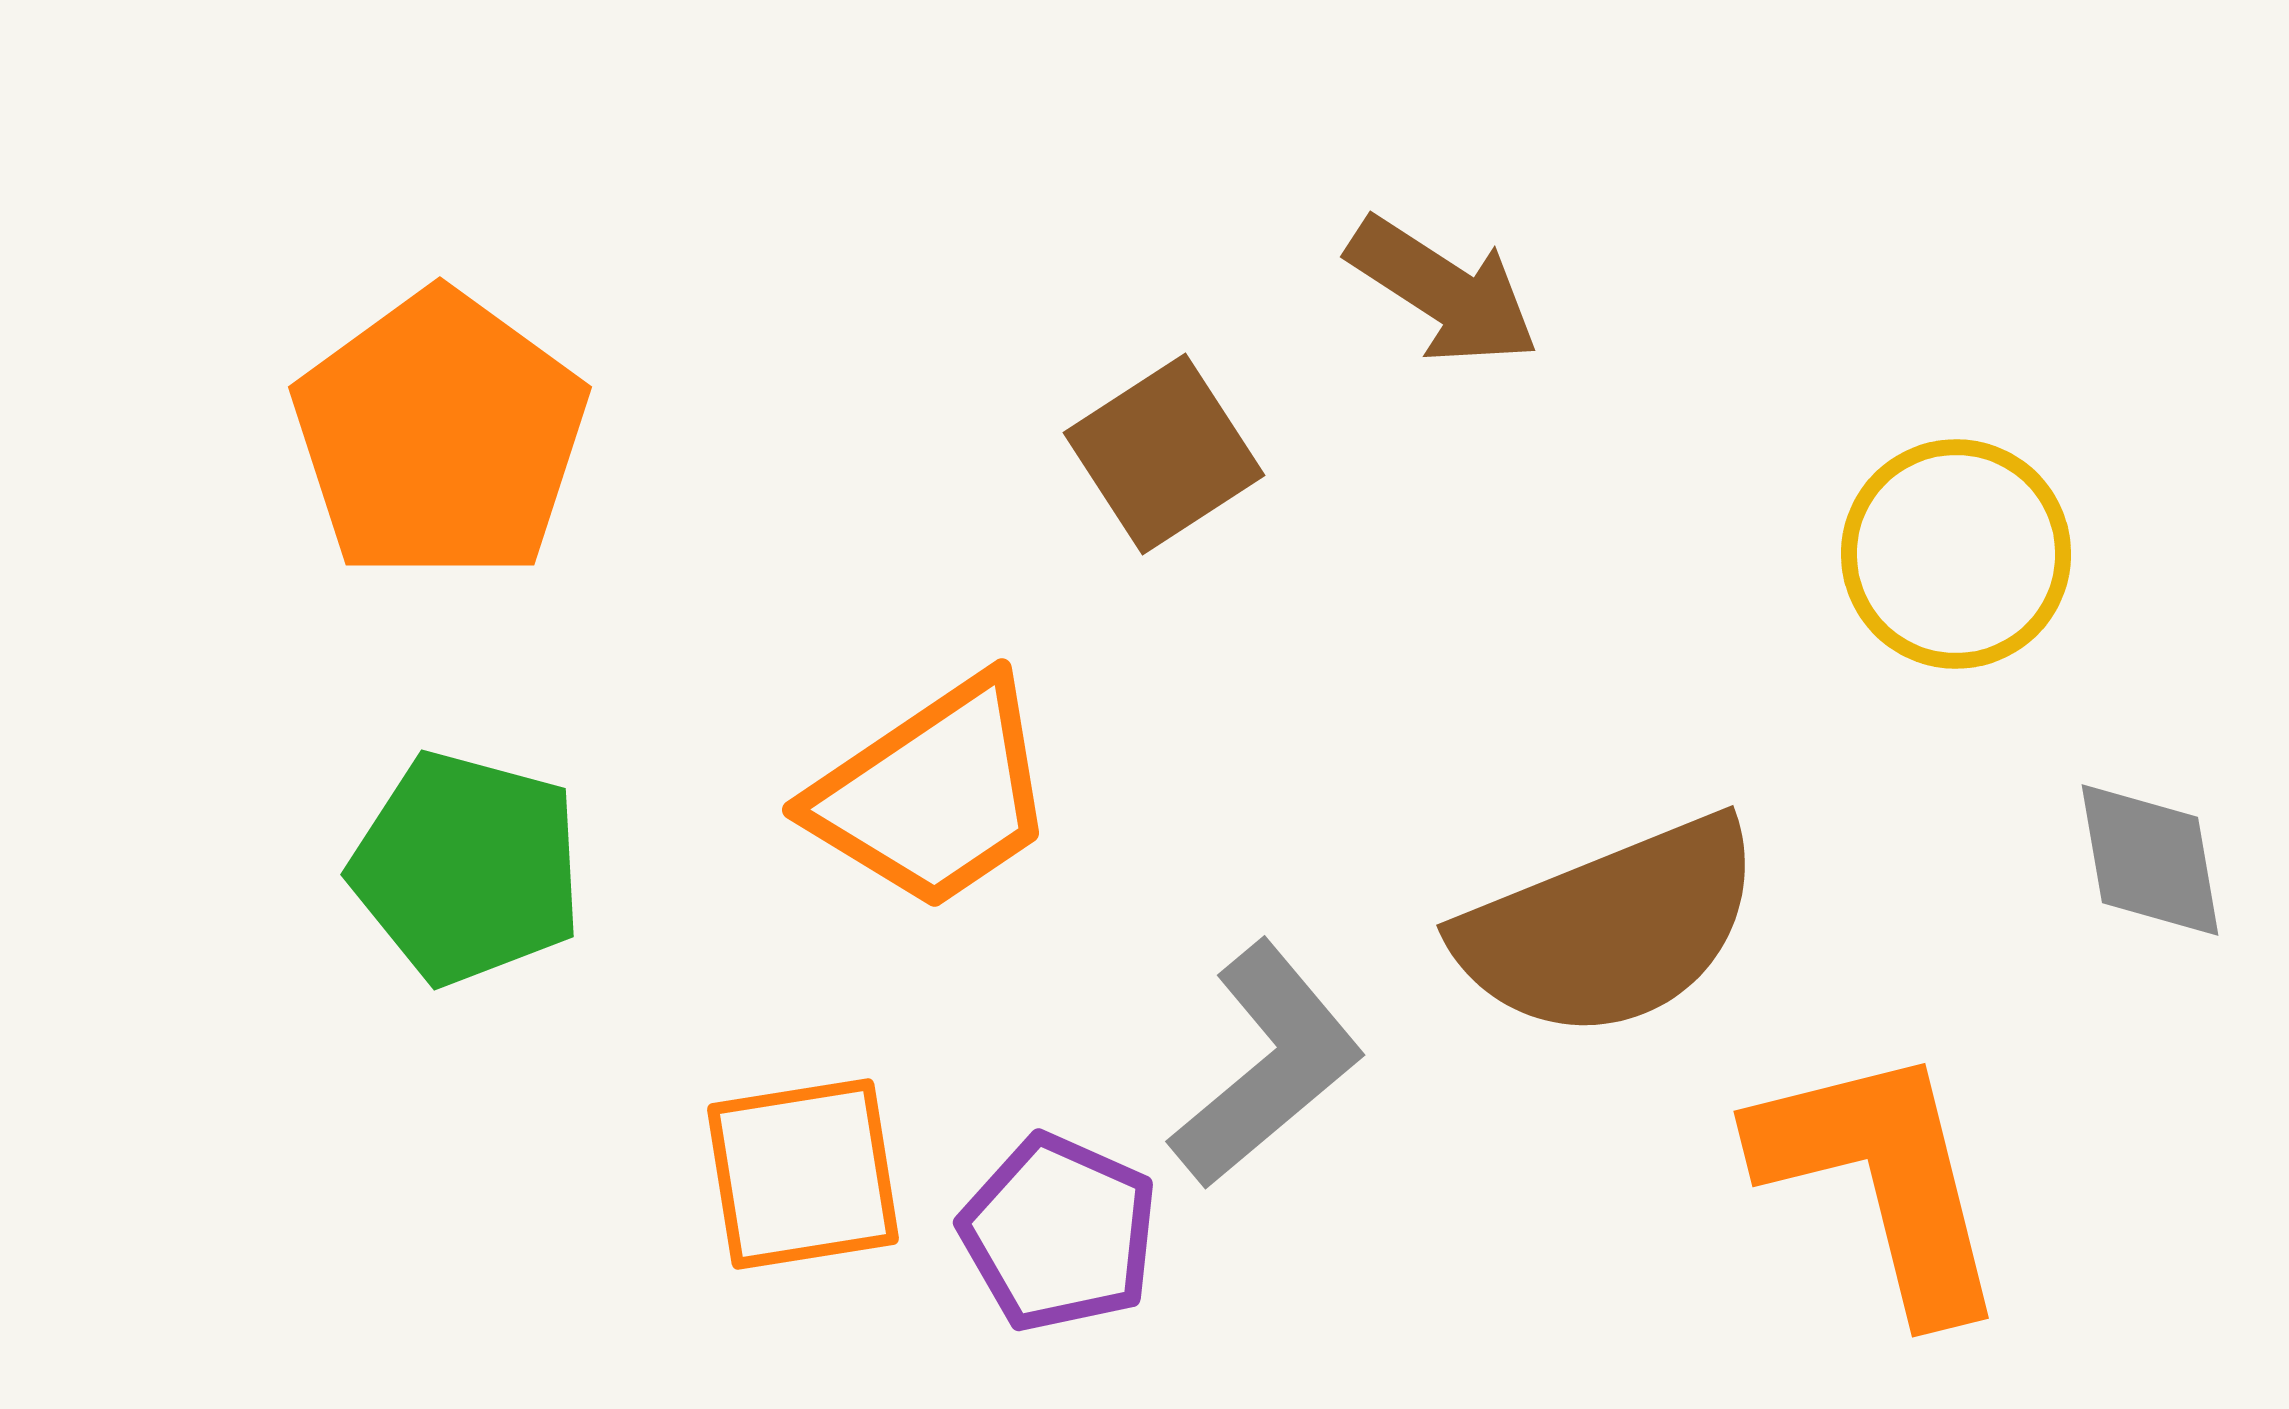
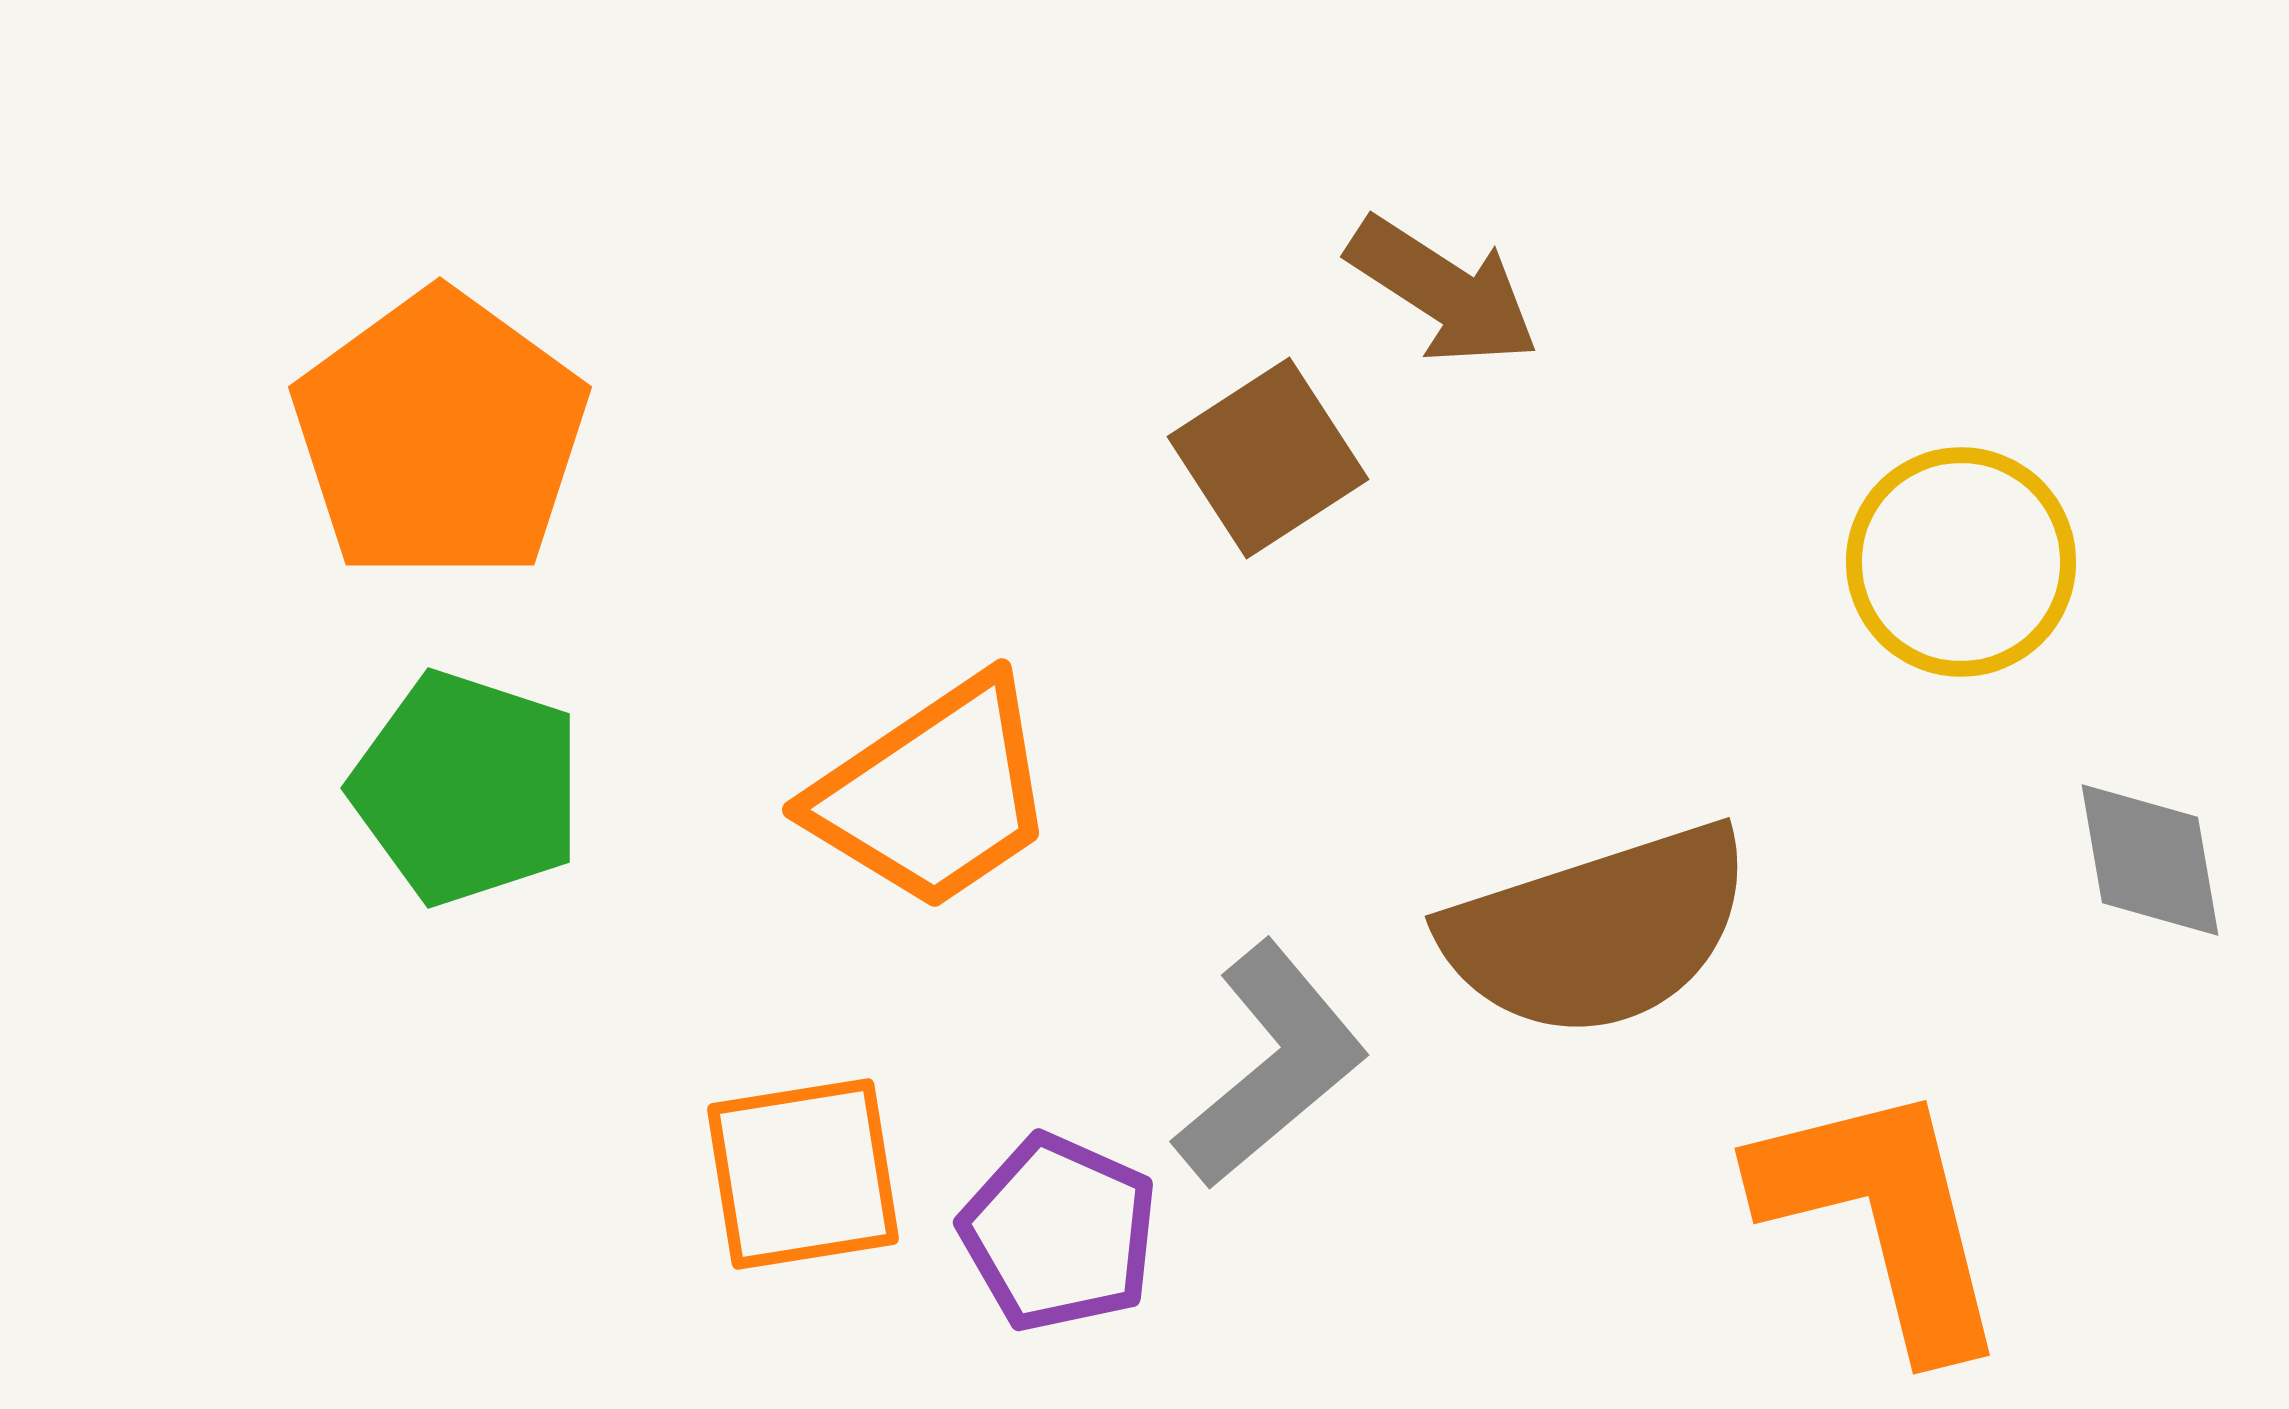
brown square: moved 104 px right, 4 px down
yellow circle: moved 5 px right, 8 px down
green pentagon: moved 80 px up; rotated 3 degrees clockwise
brown semicircle: moved 12 px left, 3 px down; rotated 4 degrees clockwise
gray L-shape: moved 4 px right
orange L-shape: moved 1 px right, 37 px down
